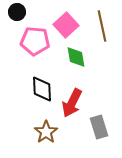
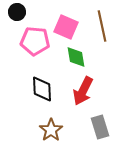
pink square: moved 2 px down; rotated 25 degrees counterclockwise
red arrow: moved 11 px right, 12 px up
gray rectangle: moved 1 px right
brown star: moved 5 px right, 2 px up
